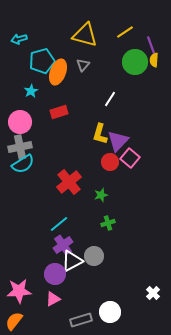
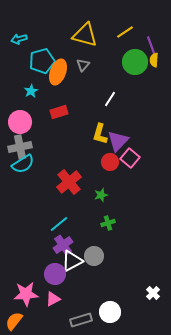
pink star: moved 7 px right, 3 px down
